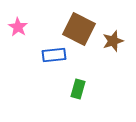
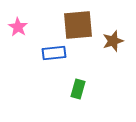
brown square: moved 1 px left, 4 px up; rotated 32 degrees counterclockwise
blue rectangle: moved 2 px up
